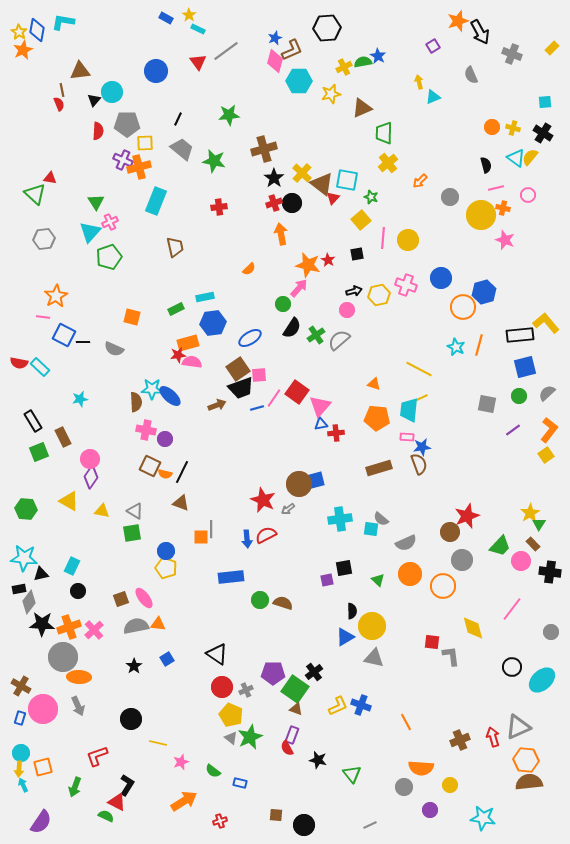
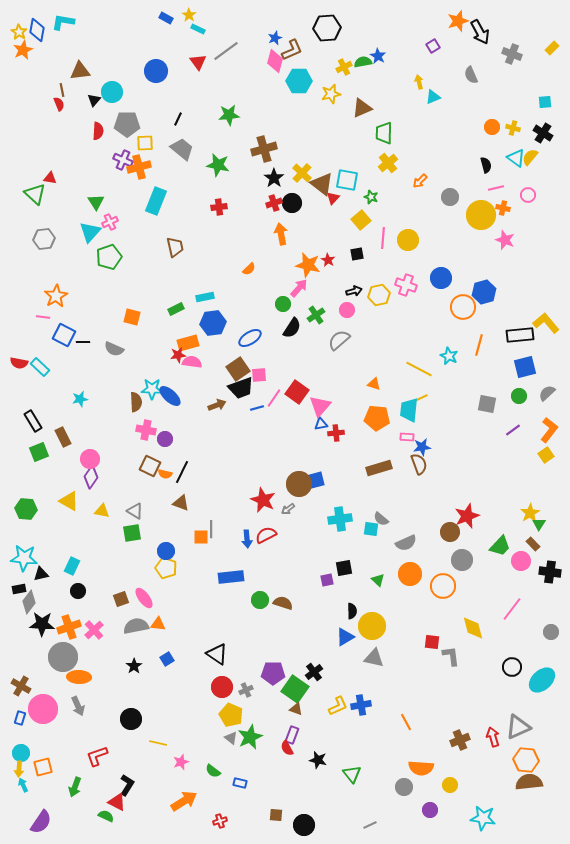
green star at (214, 161): moved 4 px right, 4 px down
green cross at (316, 335): moved 20 px up
cyan star at (456, 347): moved 7 px left, 9 px down
blue cross at (361, 705): rotated 30 degrees counterclockwise
